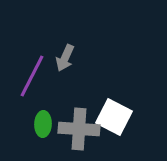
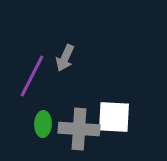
white square: rotated 24 degrees counterclockwise
